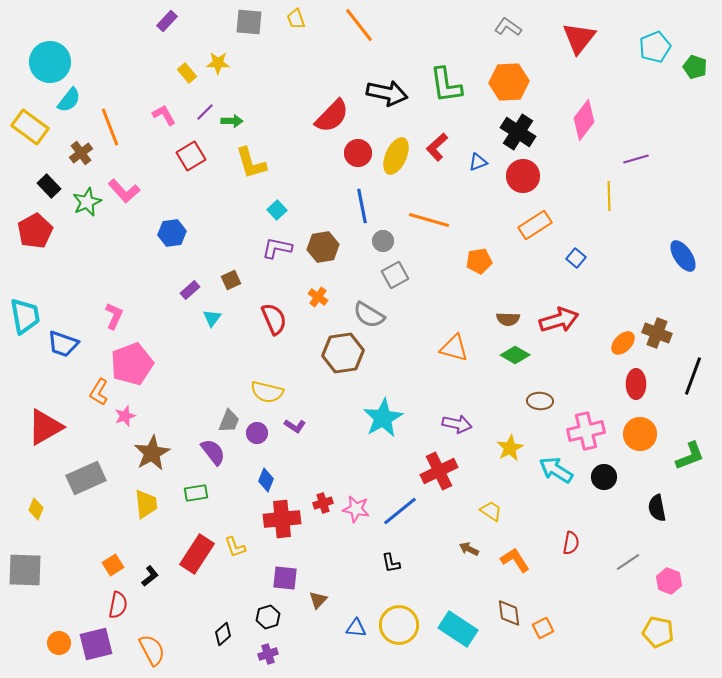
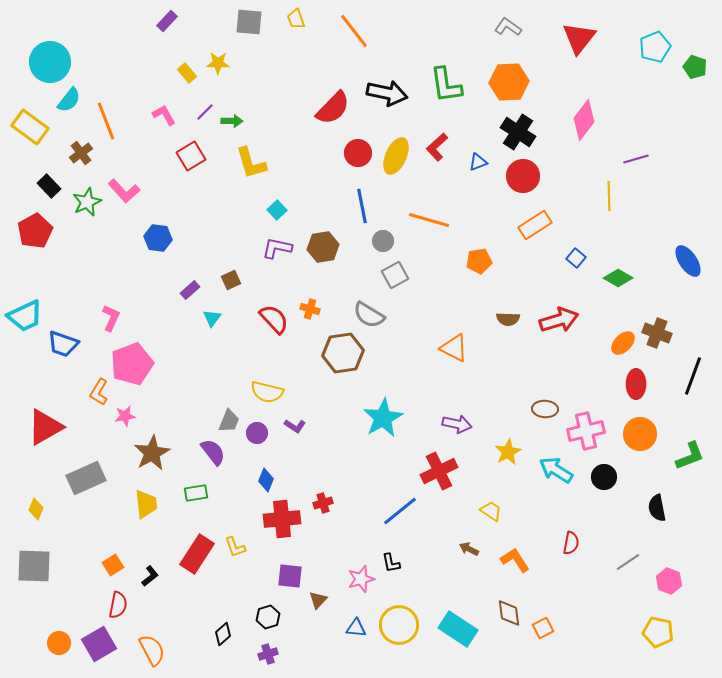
orange line at (359, 25): moved 5 px left, 6 px down
red semicircle at (332, 116): moved 1 px right, 8 px up
orange line at (110, 127): moved 4 px left, 6 px up
blue hexagon at (172, 233): moved 14 px left, 5 px down; rotated 16 degrees clockwise
blue ellipse at (683, 256): moved 5 px right, 5 px down
orange cross at (318, 297): moved 8 px left, 12 px down; rotated 18 degrees counterclockwise
cyan trapezoid at (25, 316): rotated 75 degrees clockwise
pink L-shape at (114, 316): moved 3 px left, 2 px down
red semicircle at (274, 319): rotated 20 degrees counterclockwise
orange triangle at (454, 348): rotated 12 degrees clockwise
green diamond at (515, 355): moved 103 px right, 77 px up
brown ellipse at (540, 401): moved 5 px right, 8 px down
pink star at (125, 416): rotated 10 degrees clockwise
yellow star at (510, 448): moved 2 px left, 4 px down
pink star at (356, 509): moved 5 px right, 70 px down; rotated 28 degrees counterclockwise
gray square at (25, 570): moved 9 px right, 4 px up
purple square at (285, 578): moved 5 px right, 2 px up
purple square at (96, 644): moved 3 px right; rotated 16 degrees counterclockwise
